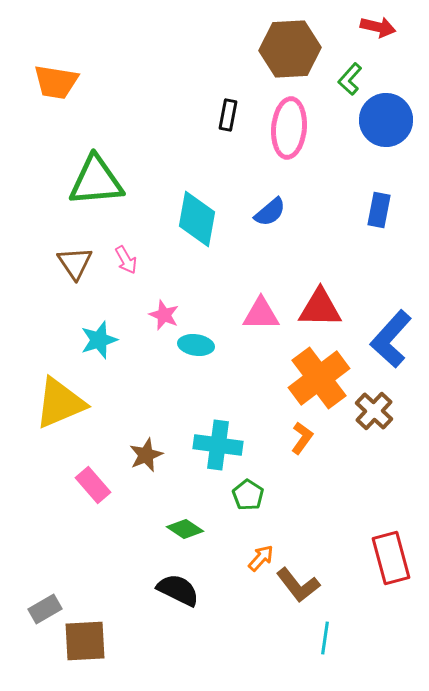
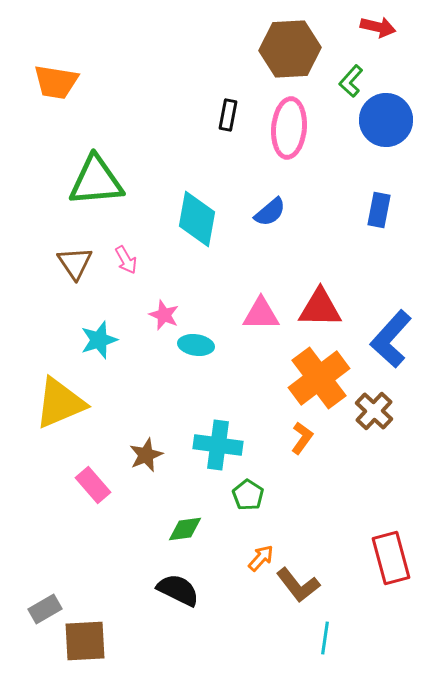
green L-shape: moved 1 px right, 2 px down
green diamond: rotated 42 degrees counterclockwise
